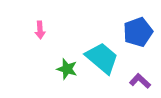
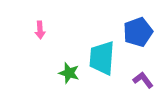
cyan trapezoid: rotated 126 degrees counterclockwise
green star: moved 2 px right, 4 px down
purple L-shape: moved 3 px right, 1 px up; rotated 10 degrees clockwise
